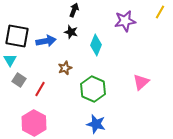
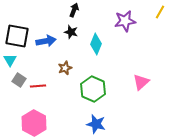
cyan diamond: moved 1 px up
red line: moved 2 px left, 3 px up; rotated 56 degrees clockwise
